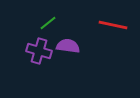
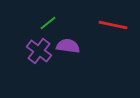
purple cross: rotated 20 degrees clockwise
